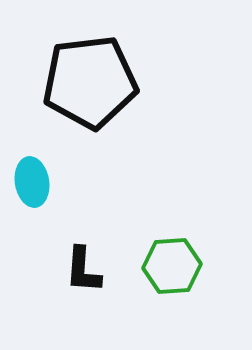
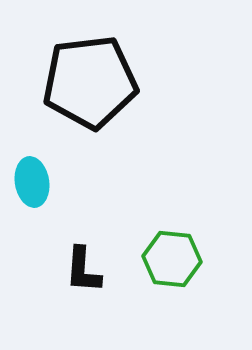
green hexagon: moved 7 px up; rotated 10 degrees clockwise
